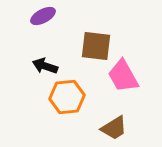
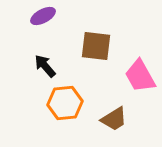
black arrow: rotated 30 degrees clockwise
pink trapezoid: moved 17 px right
orange hexagon: moved 2 px left, 6 px down
brown trapezoid: moved 9 px up
